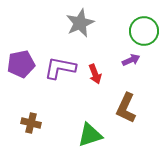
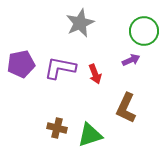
brown cross: moved 26 px right, 5 px down
